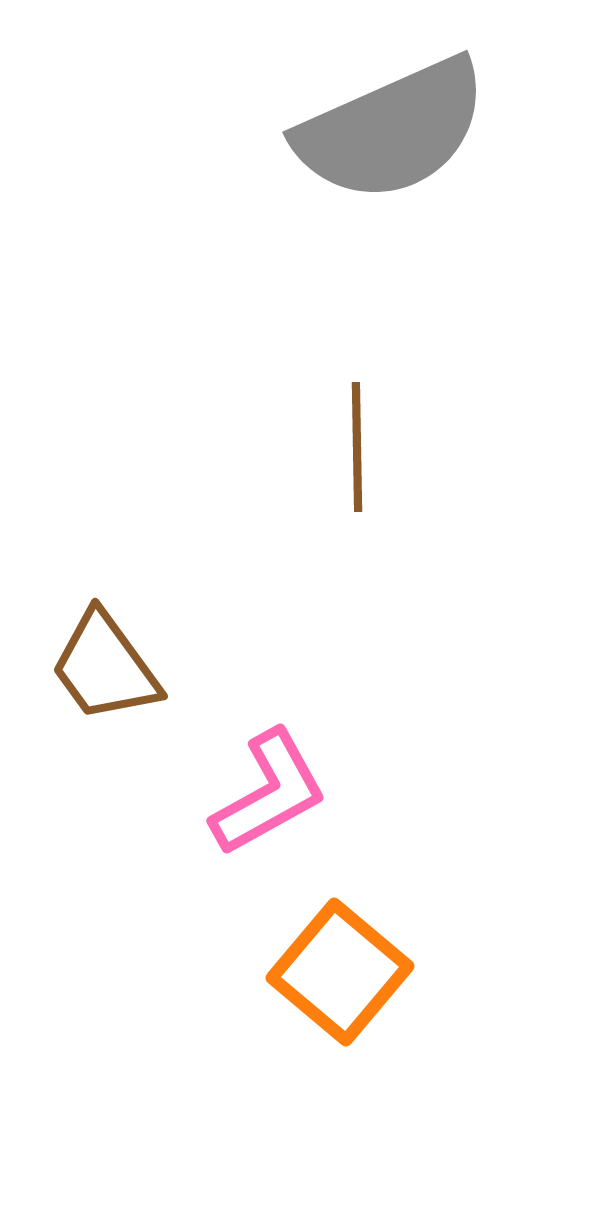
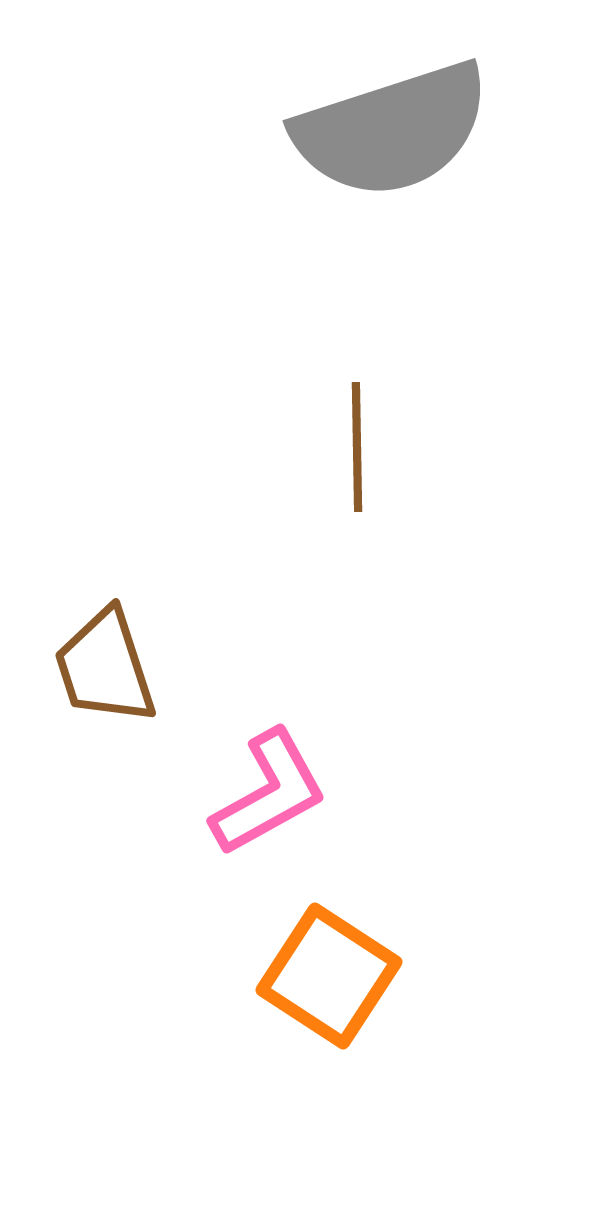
gray semicircle: rotated 6 degrees clockwise
brown trapezoid: rotated 18 degrees clockwise
orange square: moved 11 px left, 4 px down; rotated 7 degrees counterclockwise
